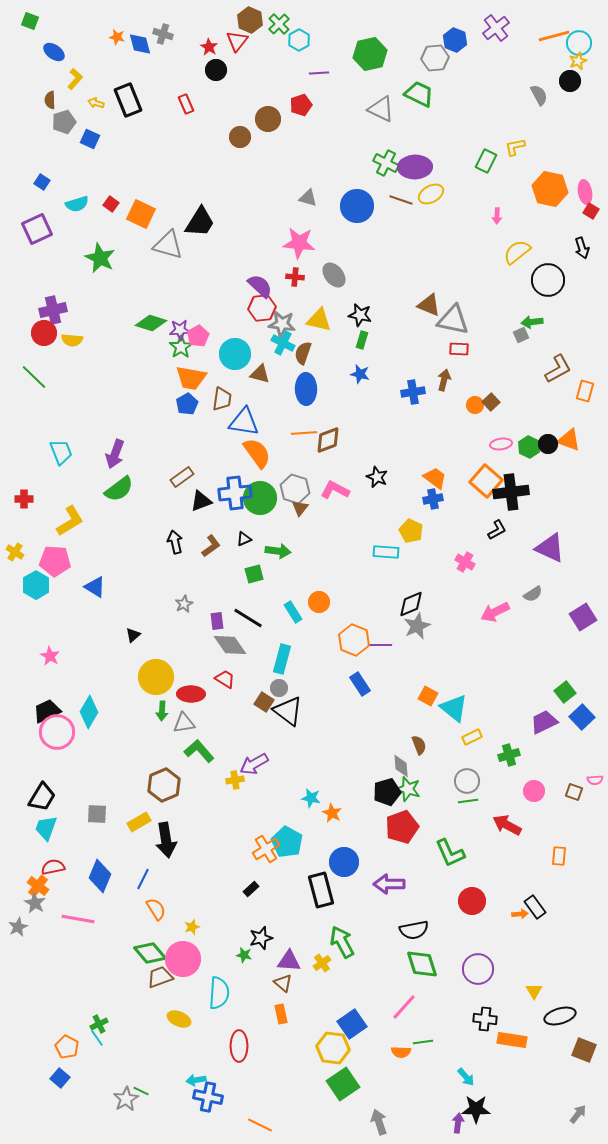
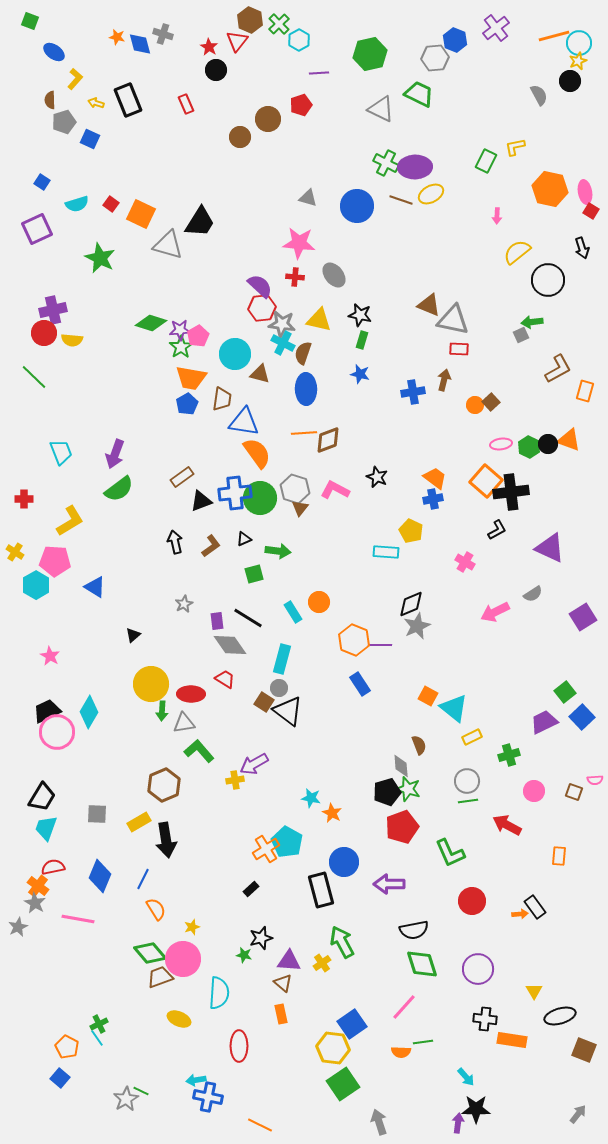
yellow circle at (156, 677): moved 5 px left, 7 px down
